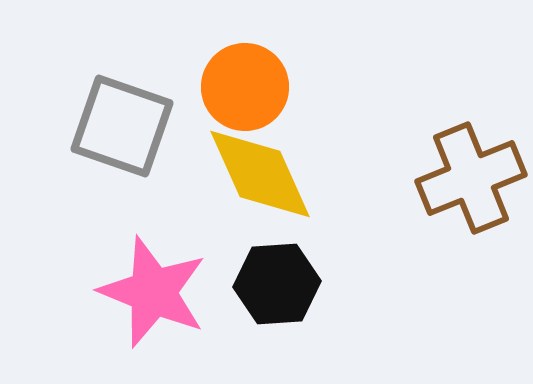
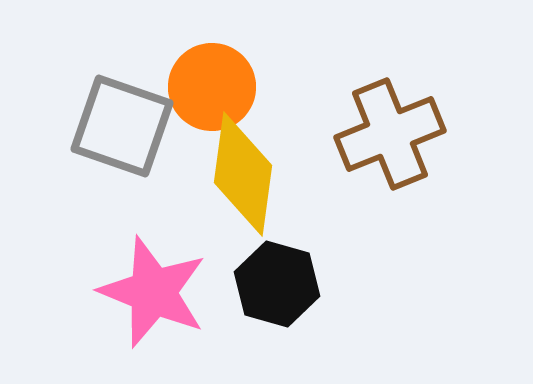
orange circle: moved 33 px left
yellow diamond: moved 17 px left; rotated 32 degrees clockwise
brown cross: moved 81 px left, 44 px up
black hexagon: rotated 20 degrees clockwise
